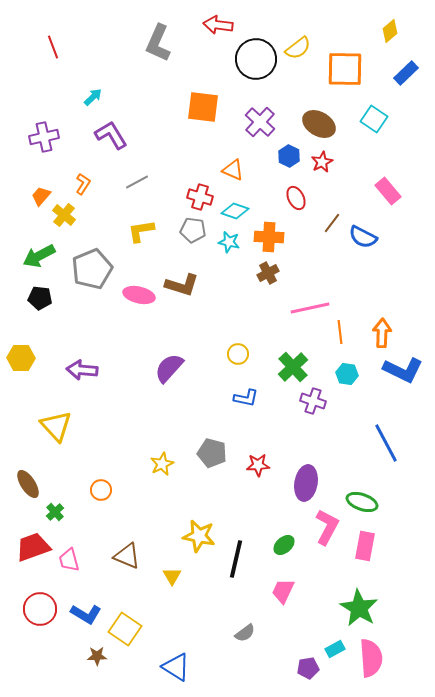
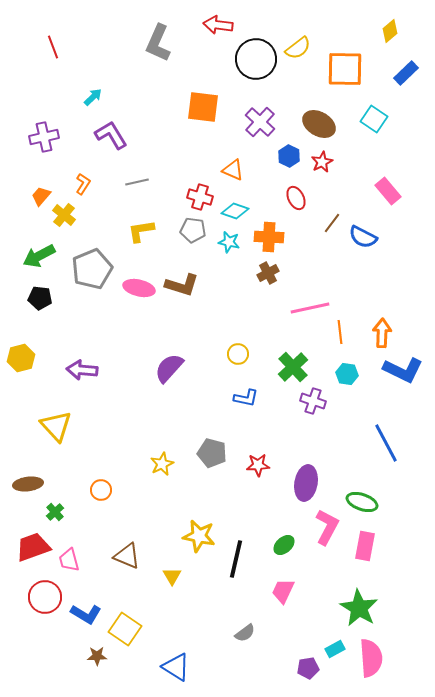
gray line at (137, 182): rotated 15 degrees clockwise
pink ellipse at (139, 295): moved 7 px up
yellow hexagon at (21, 358): rotated 16 degrees counterclockwise
brown ellipse at (28, 484): rotated 64 degrees counterclockwise
red circle at (40, 609): moved 5 px right, 12 px up
